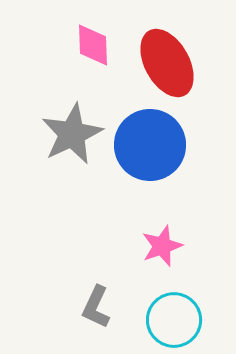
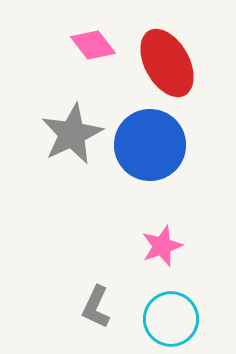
pink diamond: rotated 36 degrees counterclockwise
cyan circle: moved 3 px left, 1 px up
